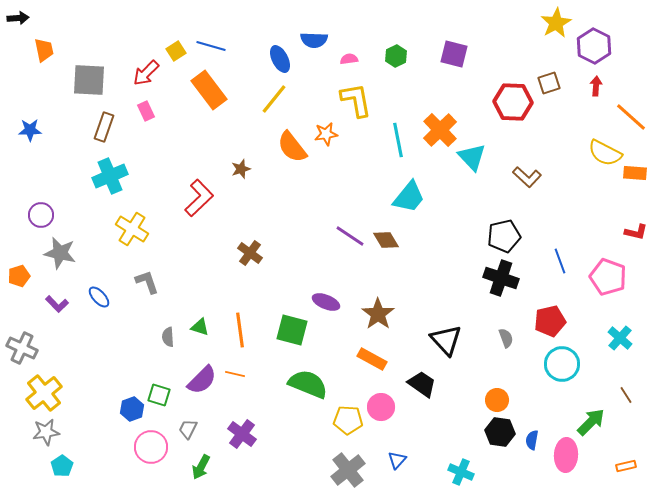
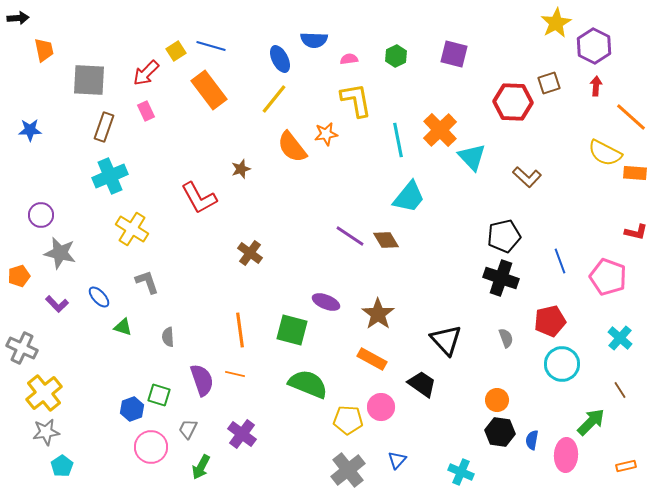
red L-shape at (199, 198): rotated 105 degrees clockwise
green triangle at (200, 327): moved 77 px left
purple semicircle at (202, 380): rotated 64 degrees counterclockwise
brown line at (626, 395): moved 6 px left, 5 px up
